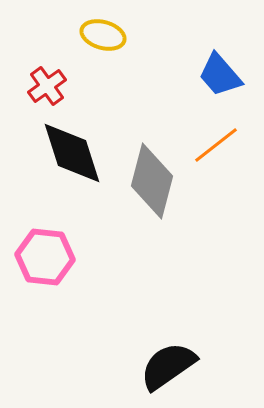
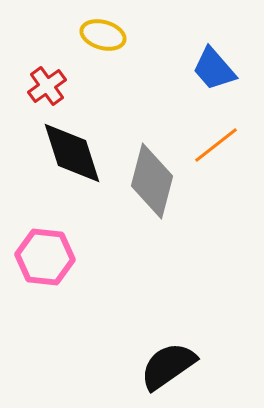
blue trapezoid: moved 6 px left, 6 px up
